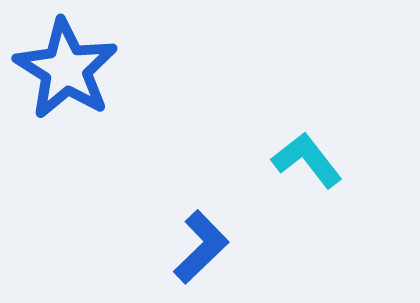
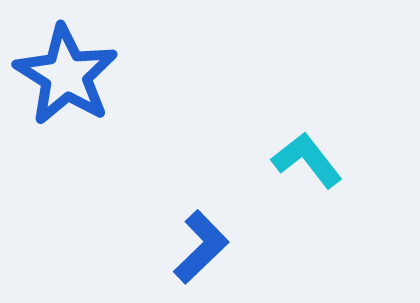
blue star: moved 6 px down
